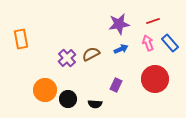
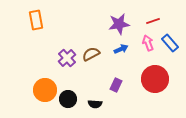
orange rectangle: moved 15 px right, 19 px up
